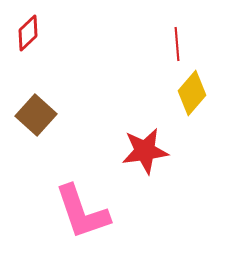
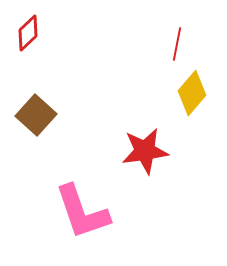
red line: rotated 16 degrees clockwise
